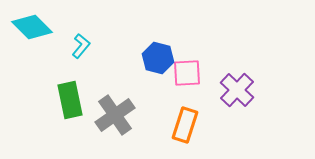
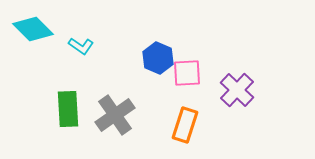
cyan diamond: moved 1 px right, 2 px down
cyan L-shape: rotated 85 degrees clockwise
blue hexagon: rotated 8 degrees clockwise
green rectangle: moved 2 px left, 9 px down; rotated 9 degrees clockwise
